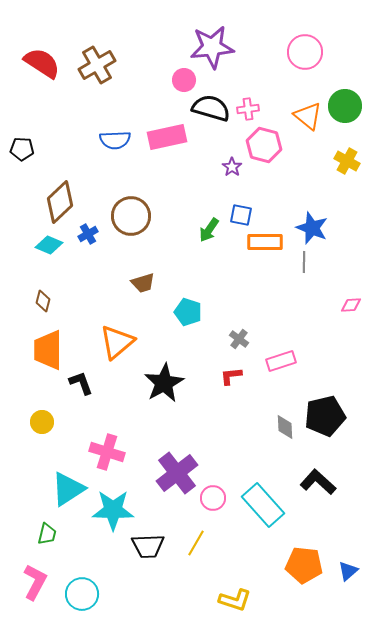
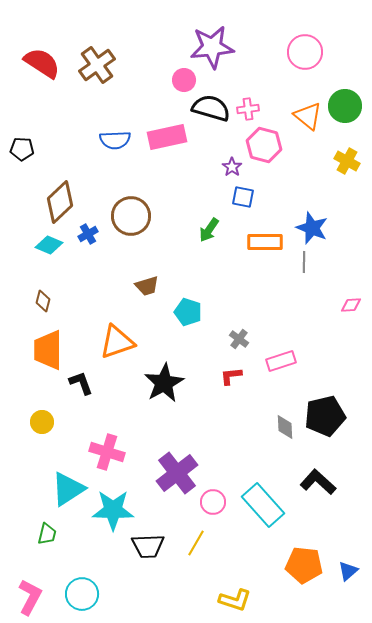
brown cross at (97, 65): rotated 6 degrees counterclockwise
blue square at (241, 215): moved 2 px right, 18 px up
brown trapezoid at (143, 283): moved 4 px right, 3 px down
orange triangle at (117, 342): rotated 21 degrees clockwise
pink circle at (213, 498): moved 4 px down
pink L-shape at (35, 582): moved 5 px left, 15 px down
